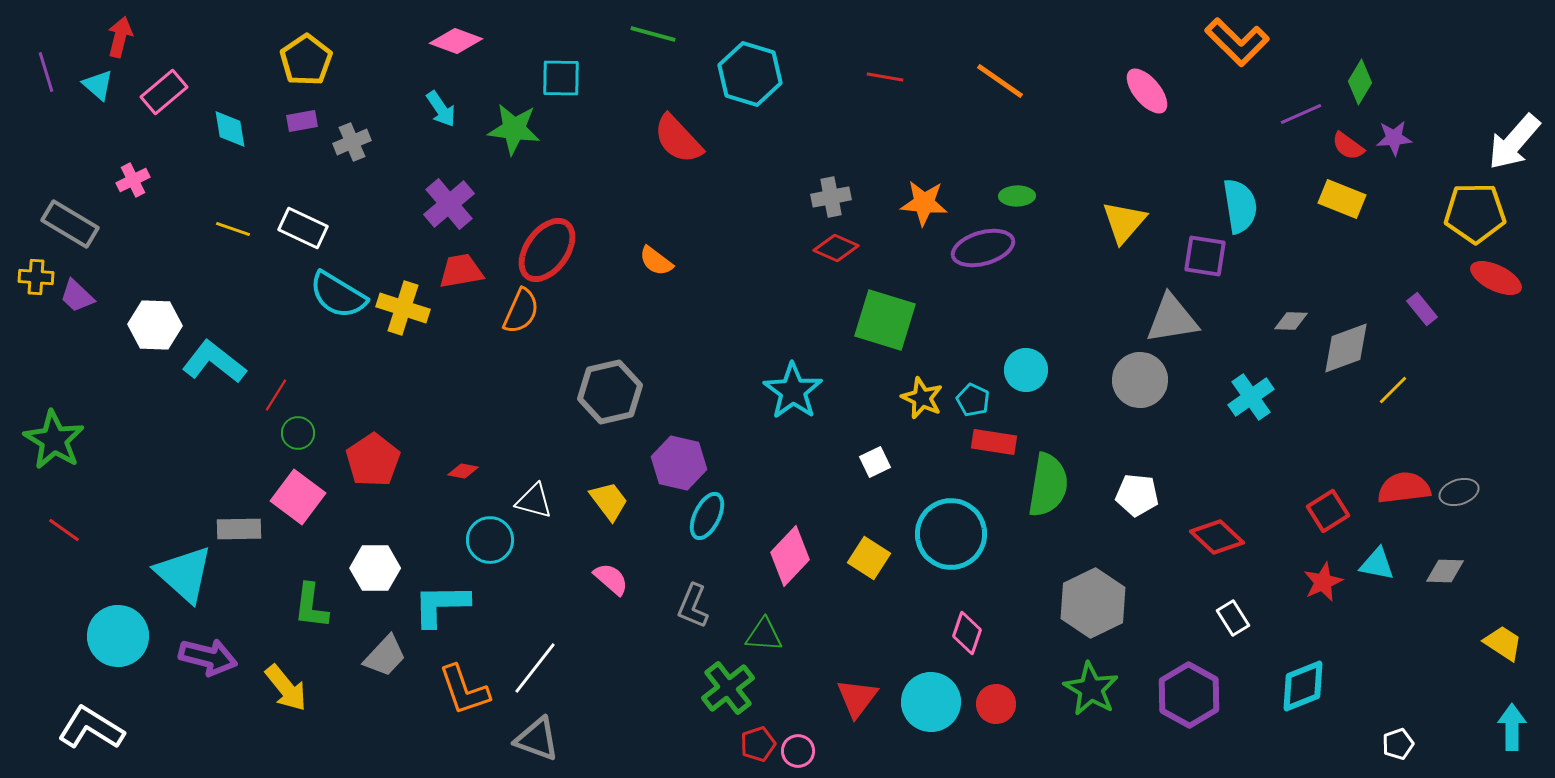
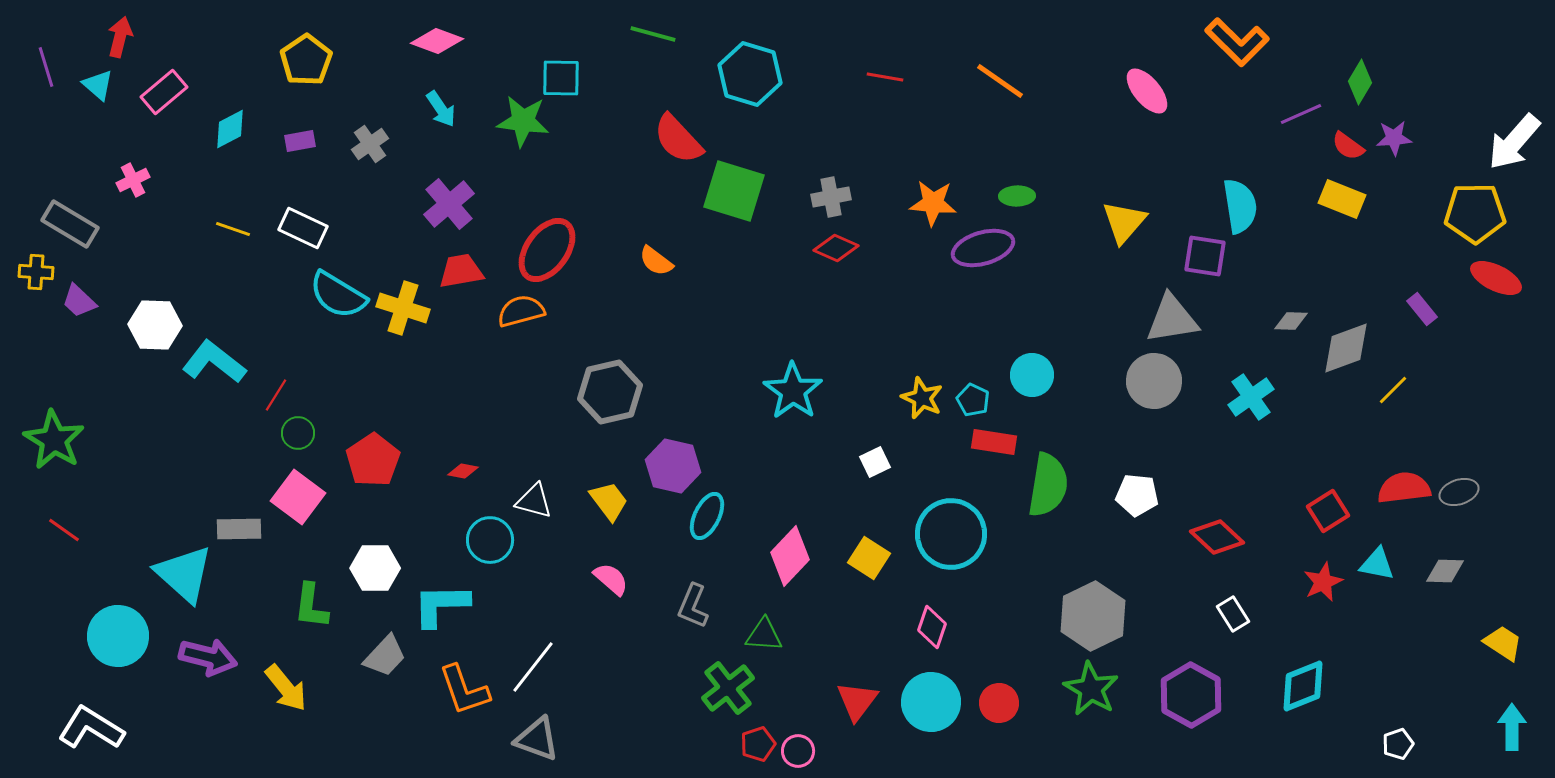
pink diamond at (456, 41): moved 19 px left
purple line at (46, 72): moved 5 px up
purple rectangle at (302, 121): moved 2 px left, 20 px down
cyan diamond at (230, 129): rotated 72 degrees clockwise
green star at (514, 129): moved 9 px right, 8 px up
gray cross at (352, 142): moved 18 px right, 2 px down; rotated 12 degrees counterclockwise
orange star at (924, 203): moved 9 px right
yellow cross at (36, 277): moved 5 px up
purple trapezoid at (77, 296): moved 2 px right, 5 px down
orange semicircle at (521, 311): rotated 129 degrees counterclockwise
green square at (885, 320): moved 151 px left, 129 px up
cyan circle at (1026, 370): moved 6 px right, 5 px down
gray circle at (1140, 380): moved 14 px right, 1 px down
purple hexagon at (679, 463): moved 6 px left, 3 px down
gray hexagon at (1093, 603): moved 13 px down
white rectangle at (1233, 618): moved 4 px up
pink diamond at (967, 633): moved 35 px left, 6 px up
white line at (535, 668): moved 2 px left, 1 px up
purple hexagon at (1189, 695): moved 2 px right
red triangle at (857, 698): moved 3 px down
red circle at (996, 704): moved 3 px right, 1 px up
